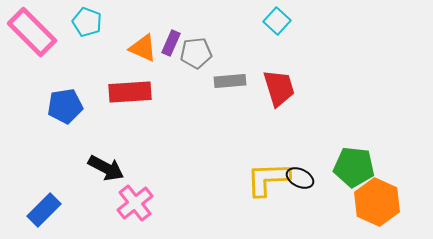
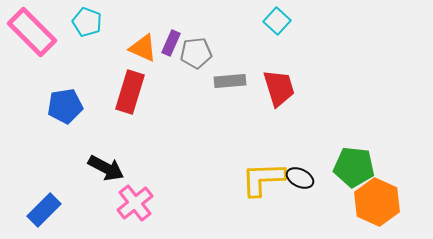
red rectangle: rotated 69 degrees counterclockwise
yellow L-shape: moved 5 px left
